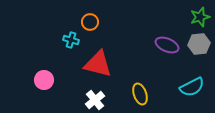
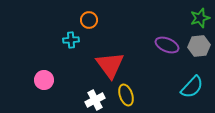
green star: moved 1 px down
orange circle: moved 1 px left, 2 px up
cyan cross: rotated 21 degrees counterclockwise
gray hexagon: moved 2 px down
red triangle: moved 12 px right, 1 px down; rotated 40 degrees clockwise
cyan semicircle: rotated 20 degrees counterclockwise
yellow ellipse: moved 14 px left, 1 px down
white cross: rotated 12 degrees clockwise
